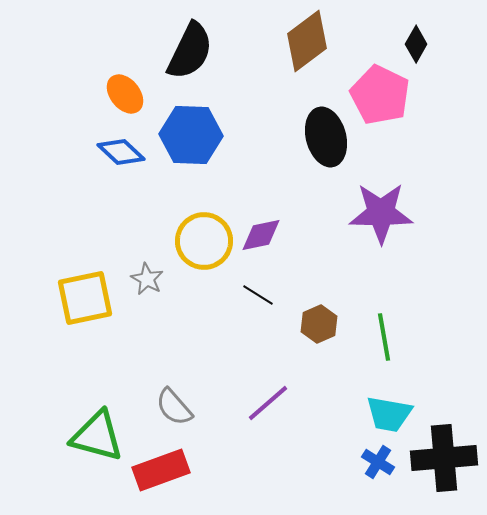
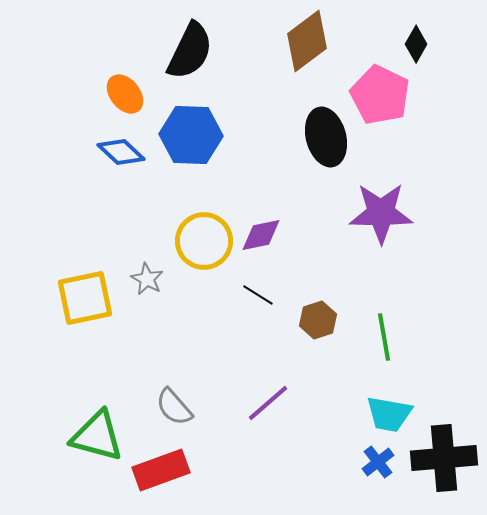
brown hexagon: moved 1 px left, 4 px up; rotated 6 degrees clockwise
blue cross: rotated 20 degrees clockwise
